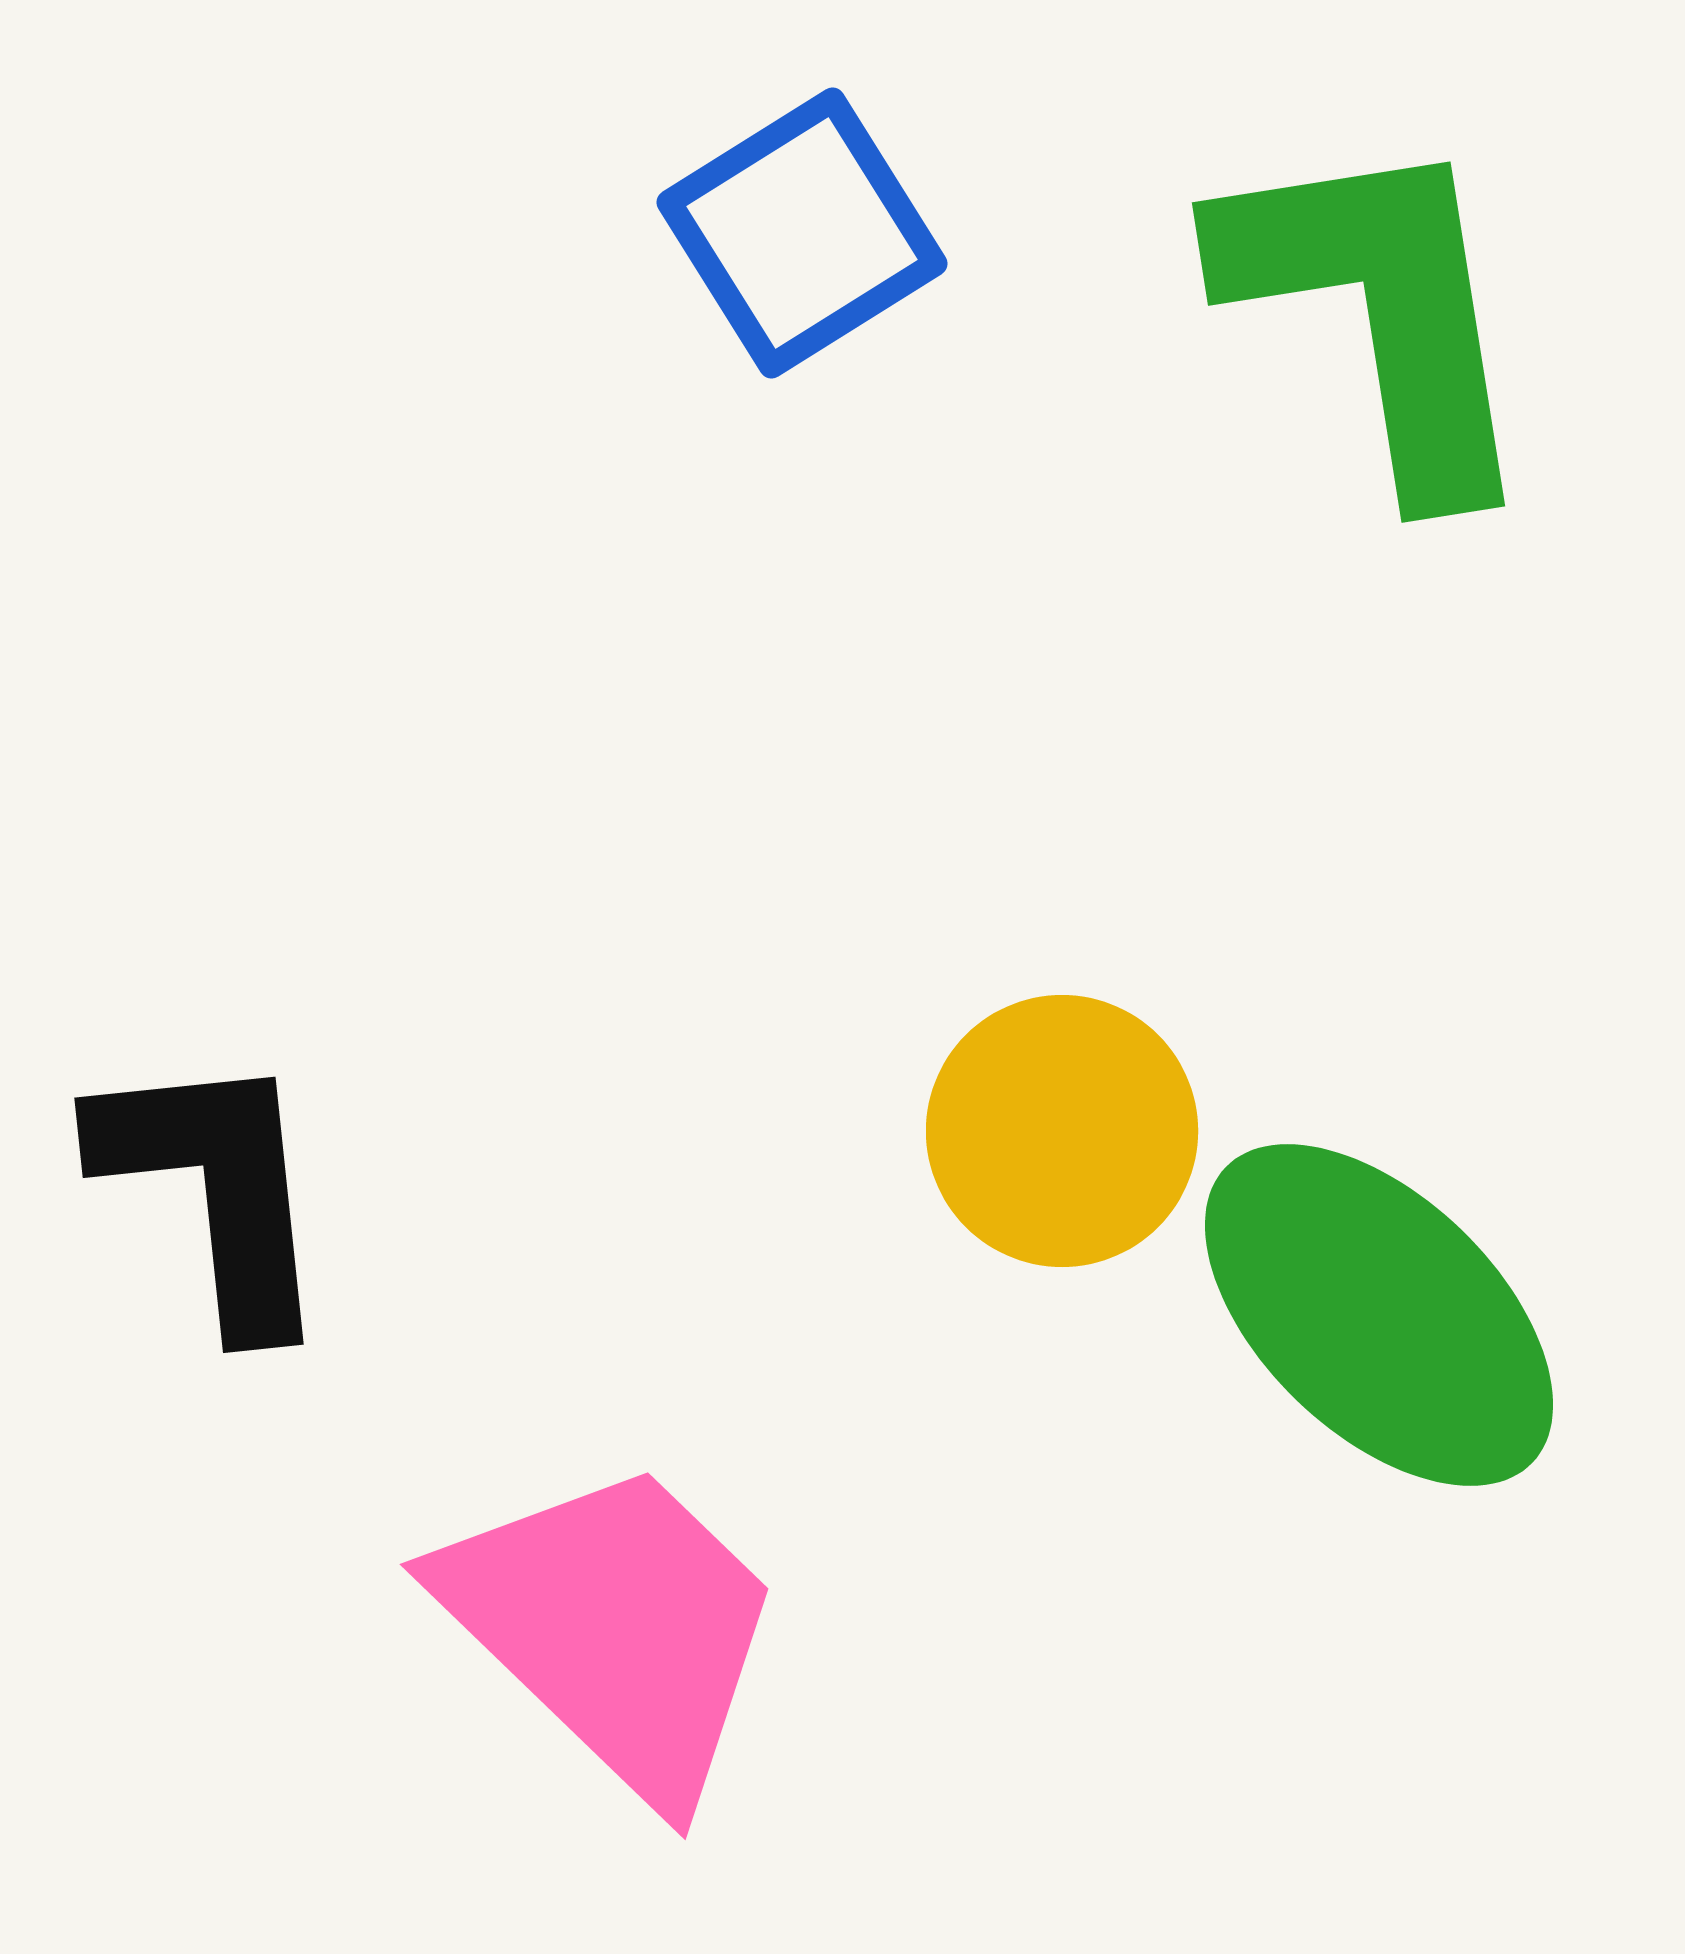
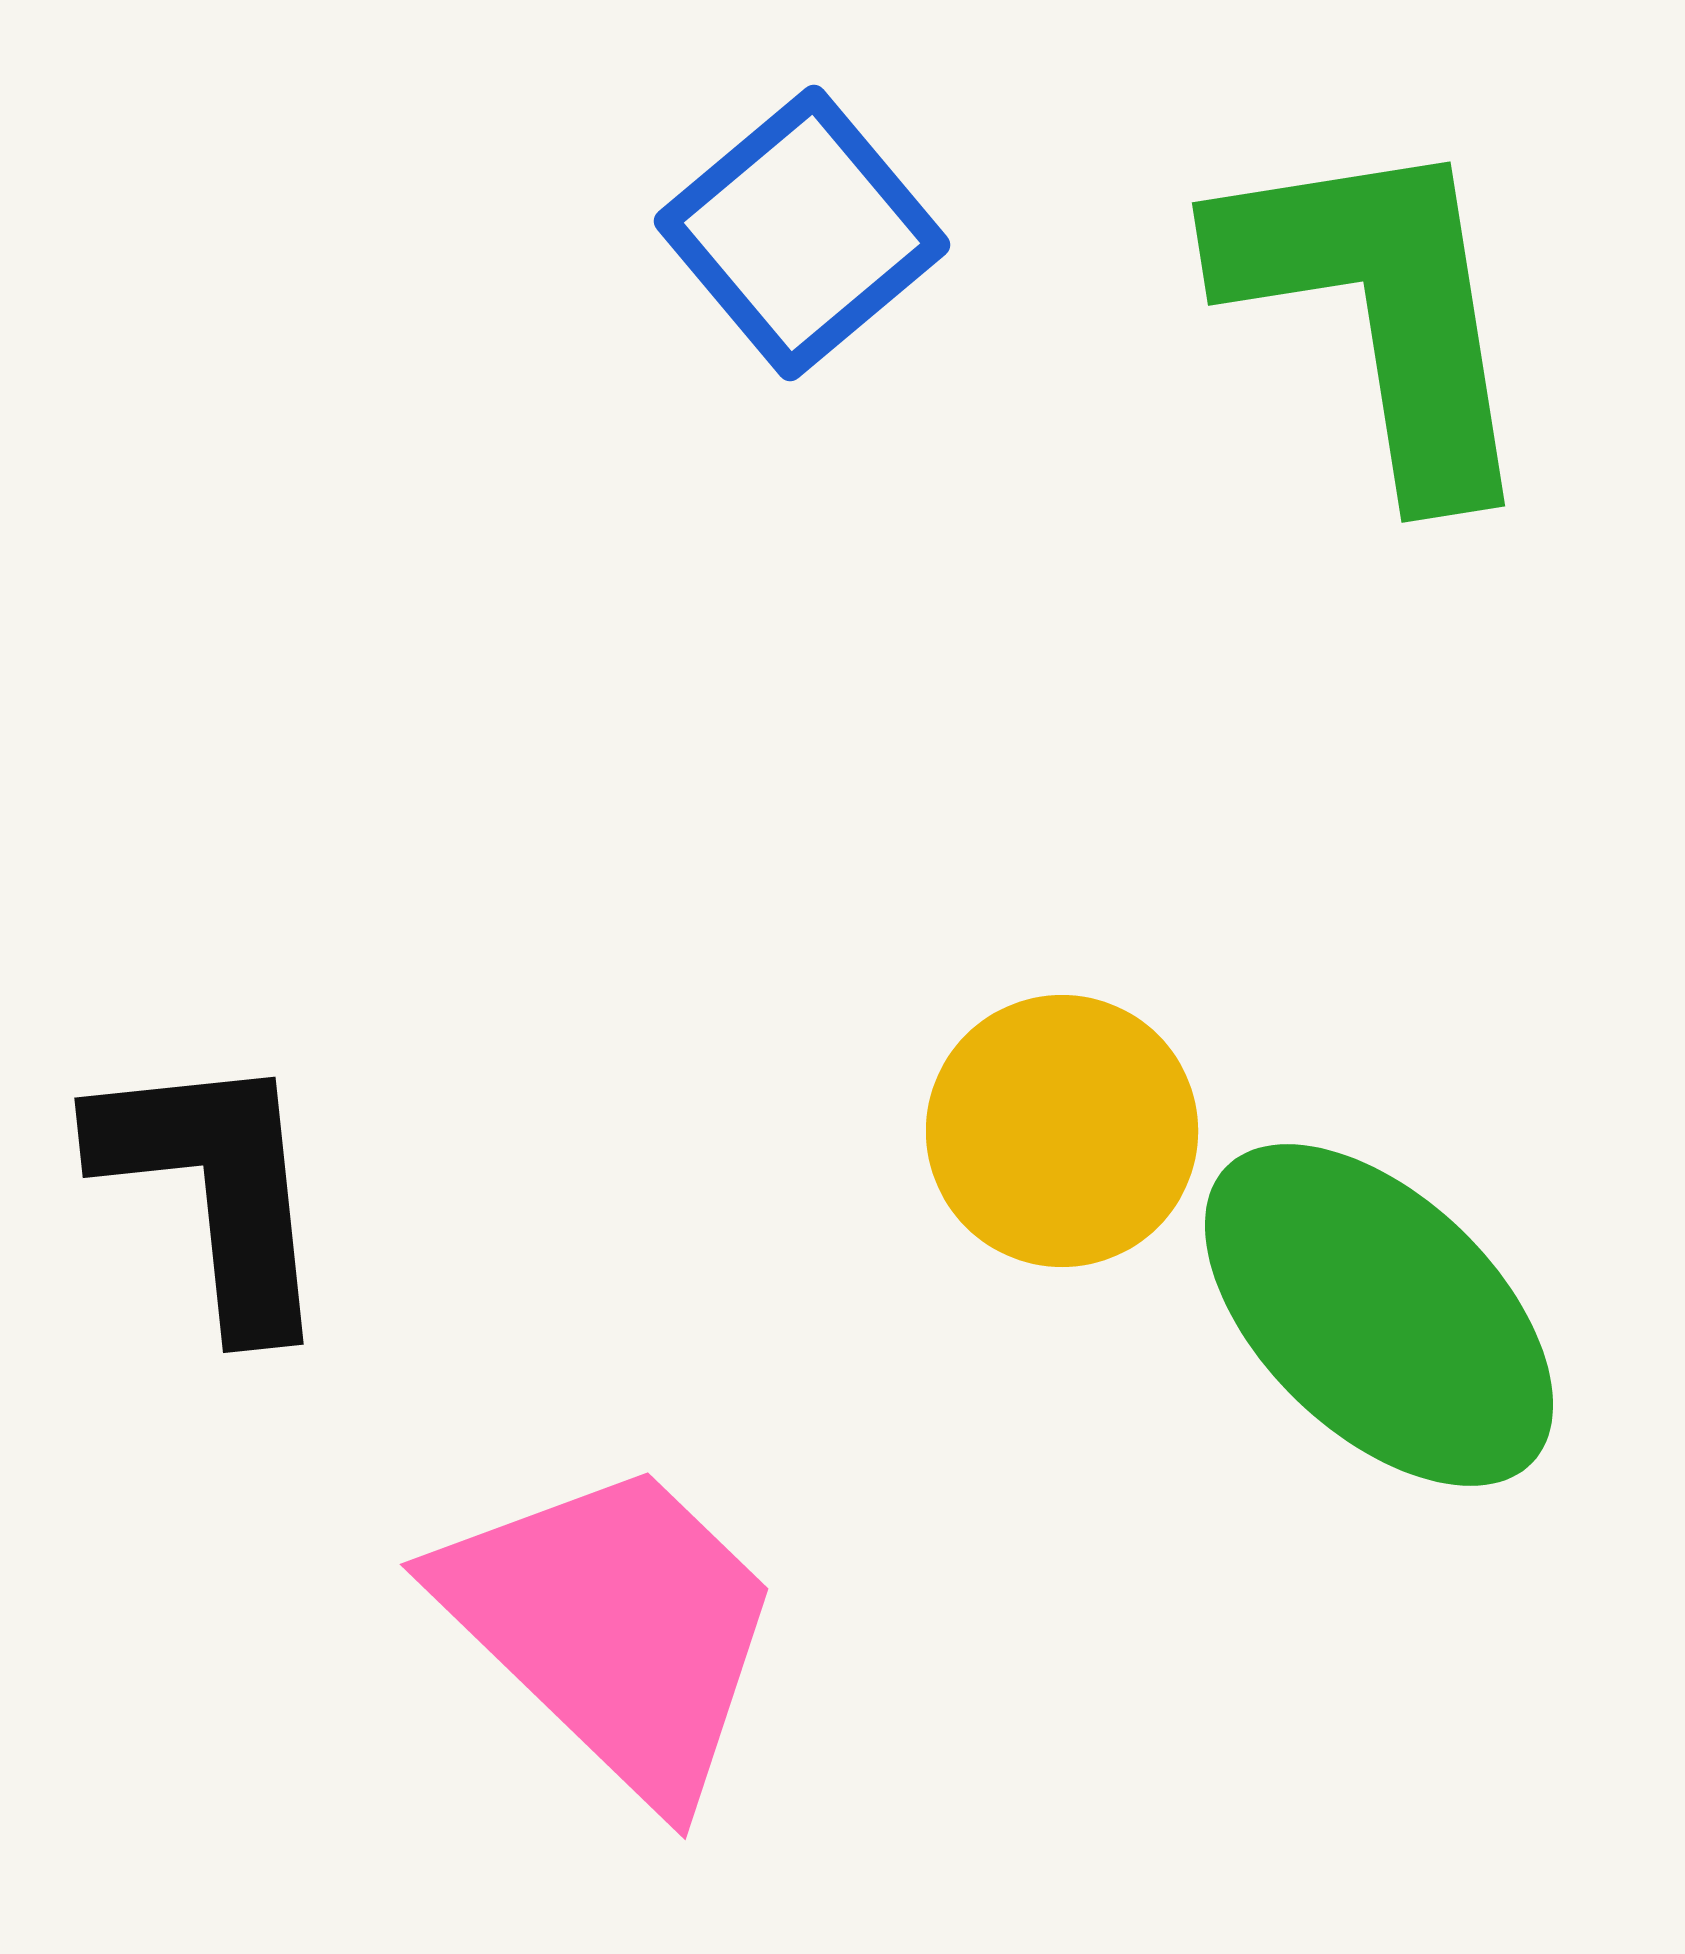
blue square: rotated 8 degrees counterclockwise
